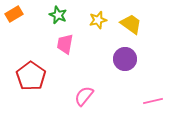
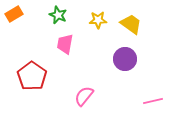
yellow star: rotated 12 degrees clockwise
red pentagon: moved 1 px right
